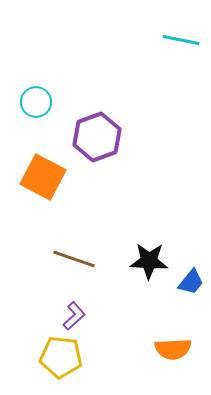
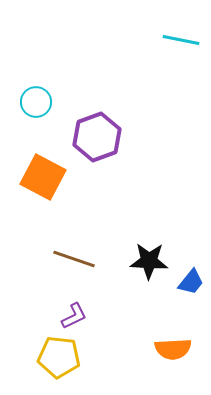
purple L-shape: rotated 16 degrees clockwise
yellow pentagon: moved 2 px left
